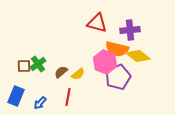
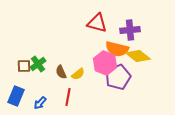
pink hexagon: moved 1 px down
brown semicircle: rotated 72 degrees counterclockwise
